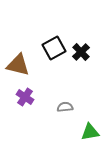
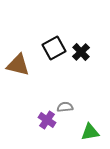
purple cross: moved 22 px right, 23 px down
